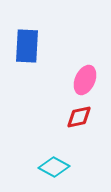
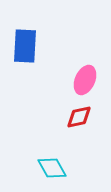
blue rectangle: moved 2 px left
cyan diamond: moved 2 px left, 1 px down; rotated 32 degrees clockwise
